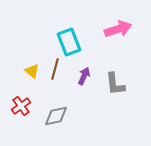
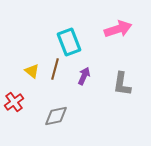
gray L-shape: moved 7 px right; rotated 15 degrees clockwise
red cross: moved 7 px left, 4 px up
